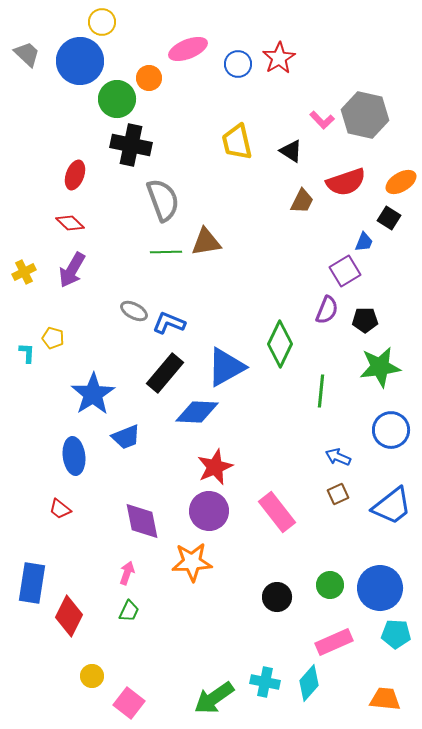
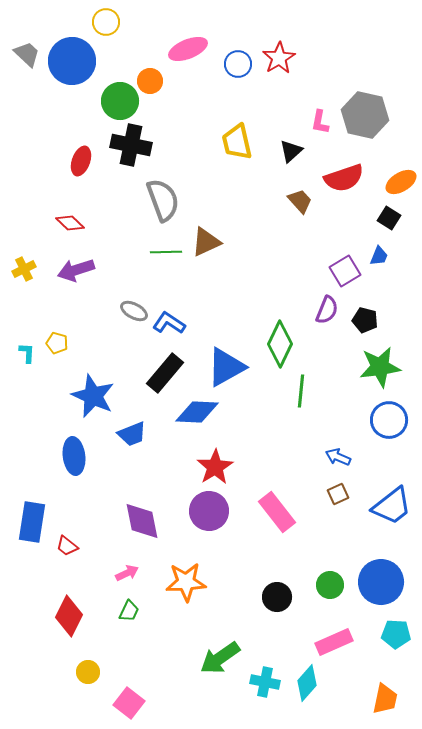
yellow circle at (102, 22): moved 4 px right
blue circle at (80, 61): moved 8 px left
orange circle at (149, 78): moved 1 px right, 3 px down
green circle at (117, 99): moved 3 px right, 2 px down
pink L-shape at (322, 120): moved 2 px left, 2 px down; rotated 55 degrees clockwise
black triangle at (291, 151): rotated 45 degrees clockwise
red ellipse at (75, 175): moved 6 px right, 14 px up
red semicircle at (346, 182): moved 2 px left, 4 px up
brown trapezoid at (302, 201): moved 2 px left; rotated 68 degrees counterclockwise
brown triangle at (206, 242): rotated 16 degrees counterclockwise
blue trapezoid at (364, 242): moved 15 px right, 14 px down
purple arrow at (72, 270): moved 4 px right; rotated 42 degrees clockwise
yellow cross at (24, 272): moved 3 px up
black pentagon at (365, 320): rotated 15 degrees clockwise
blue L-shape at (169, 323): rotated 12 degrees clockwise
yellow pentagon at (53, 338): moved 4 px right, 5 px down
green line at (321, 391): moved 20 px left
blue star at (93, 394): moved 2 px down; rotated 15 degrees counterclockwise
blue circle at (391, 430): moved 2 px left, 10 px up
blue trapezoid at (126, 437): moved 6 px right, 3 px up
red star at (215, 467): rotated 9 degrees counterclockwise
red trapezoid at (60, 509): moved 7 px right, 37 px down
orange star at (192, 562): moved 6 px left, 20 px down
pink arrow at (127, 573): rotated 45 degrees clockwise
blue rectangle at (32, 583): moved 61 px up
blue circle at (380, 588): moved 1 px right, 6 px up
yellow circle at (92, 676): moved 4 px left, 4 px up
cyan diamond at (309, 683): moved 2 px left
green arrow at (214, 698): moved 6 px right, 40 px up
orange trapezoid at (385, 699): rotated 96 degrees clockwise
